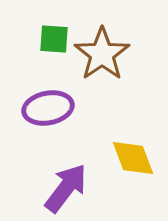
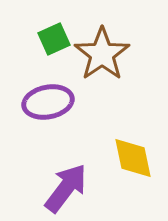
green square: rotated 28 degrees counterclockwise
purple ellipse: moved 6 px up
yellow diamond: rotated 9 degrees clockwise
